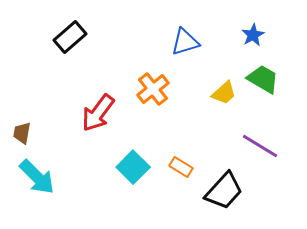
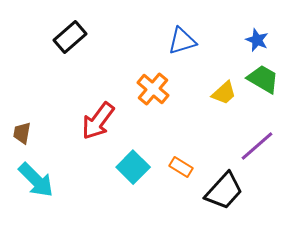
blue star: moved 4 px right, 5 px down; rotated 20 degrees counterclockwise
blue triangle: moved 3 px left, 1 px up
orange cross: rotated 12 degrees counterclockwise
red arrow: moved 8 px down
purple line: moved 3 px left; rotated 72 degrees counterclockwise
cyan arrow: moved 1 px left, 3 px down
